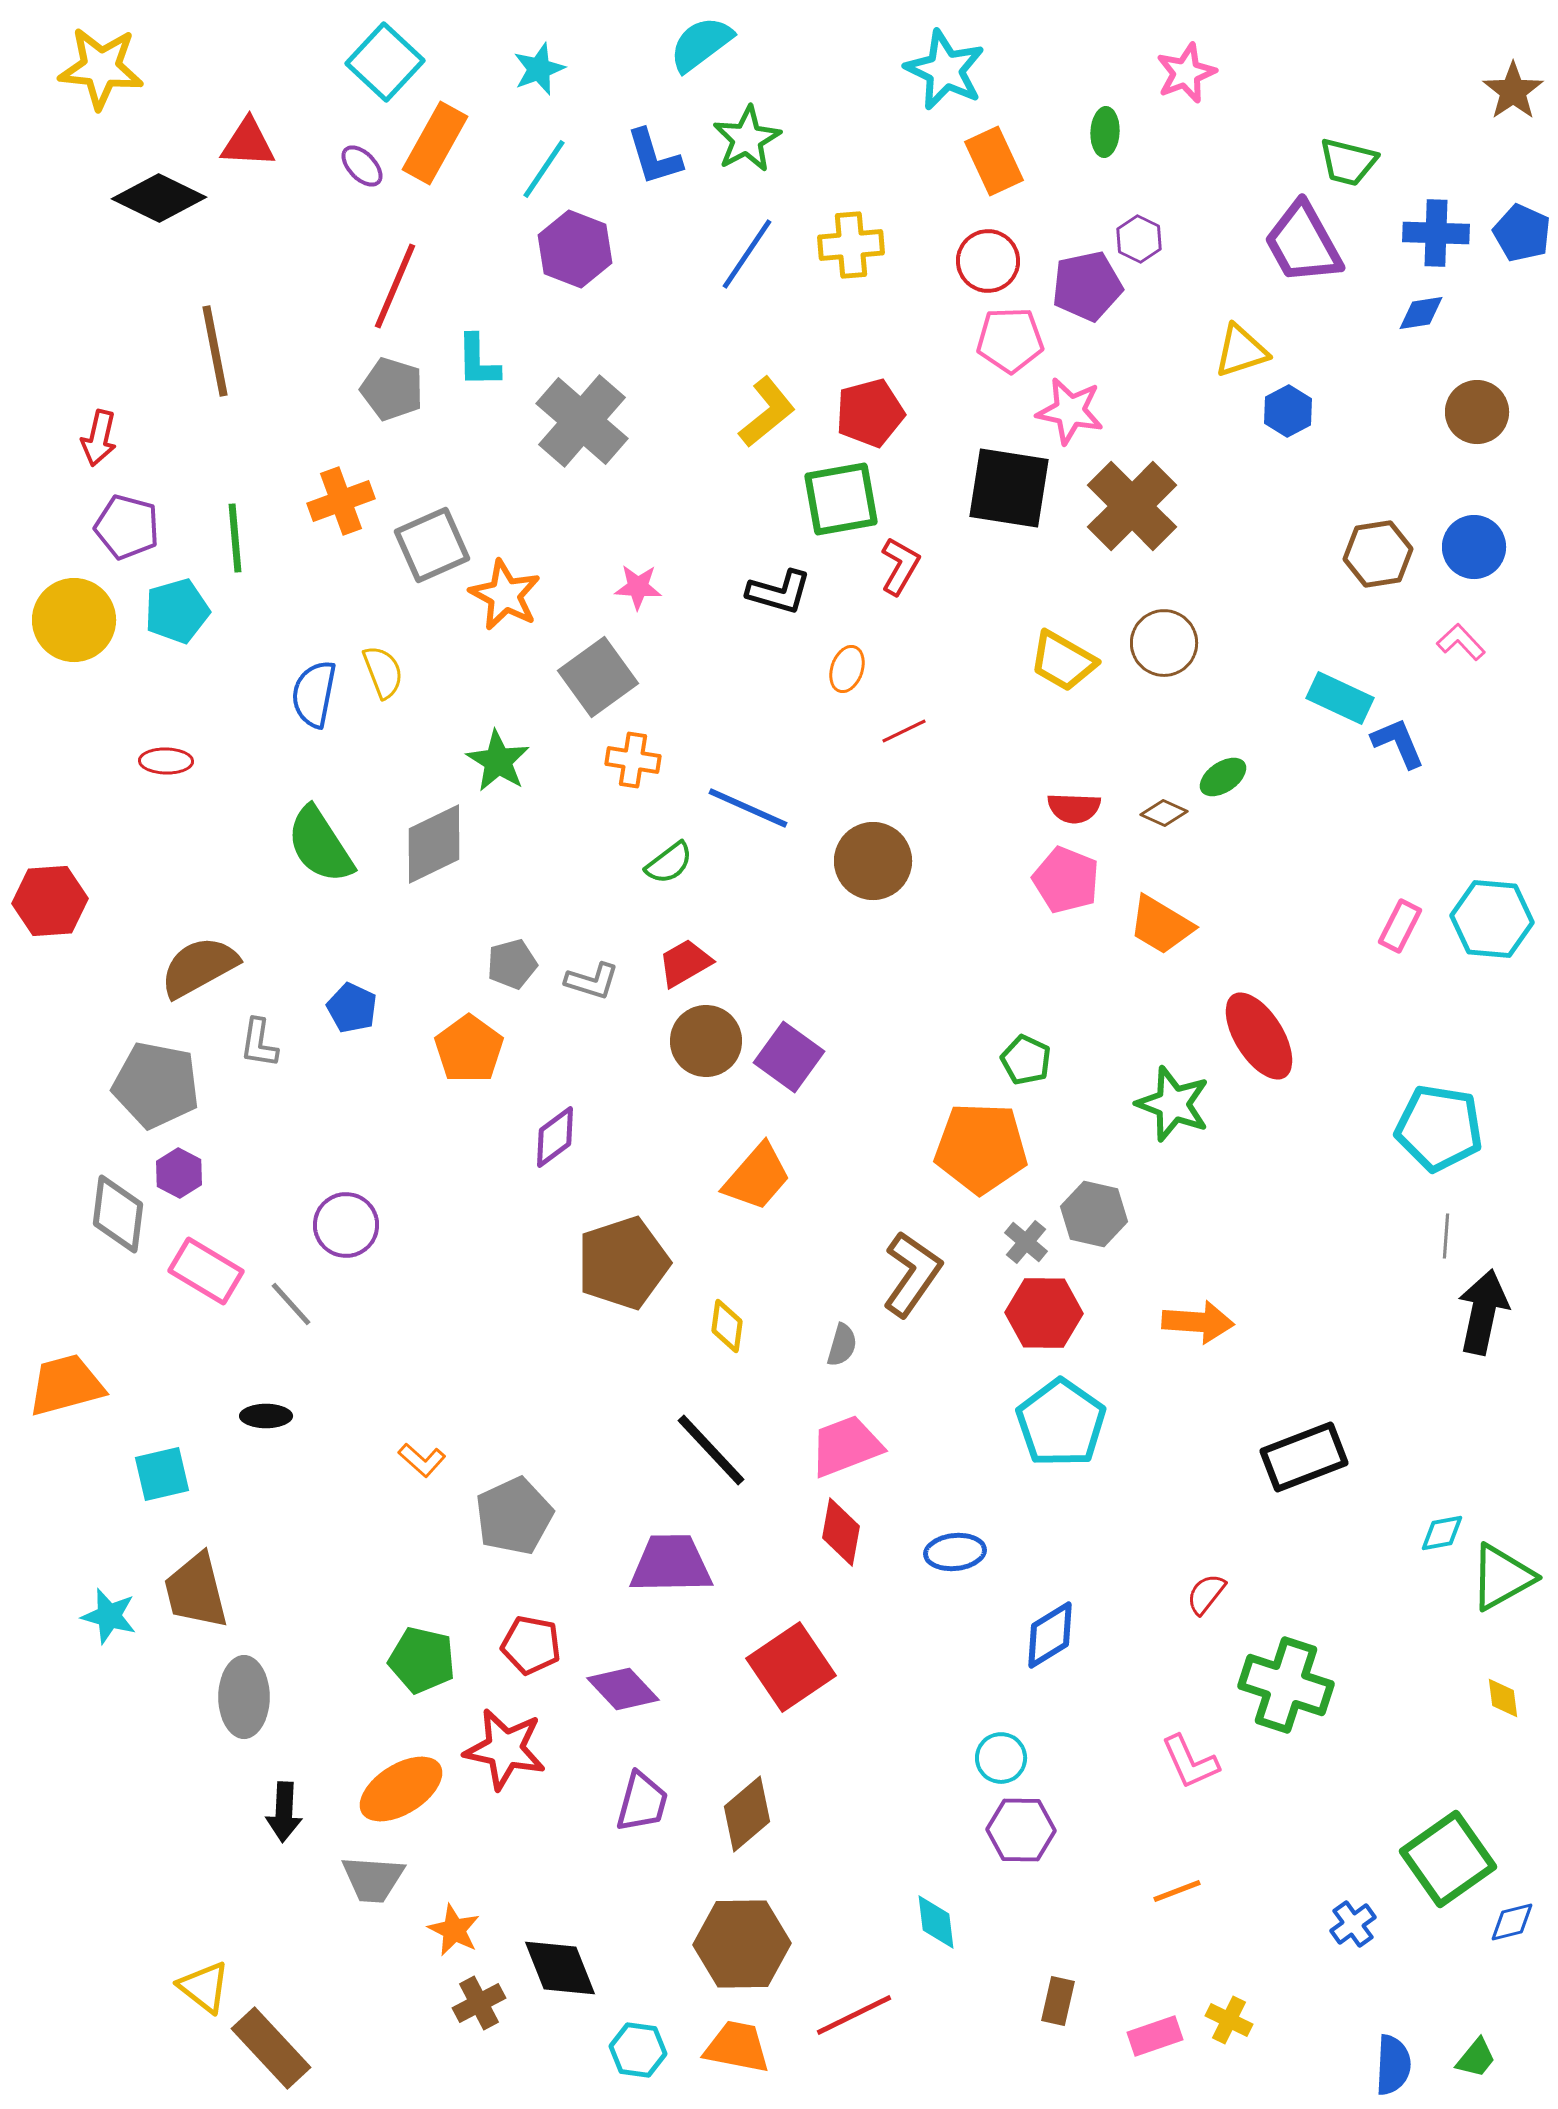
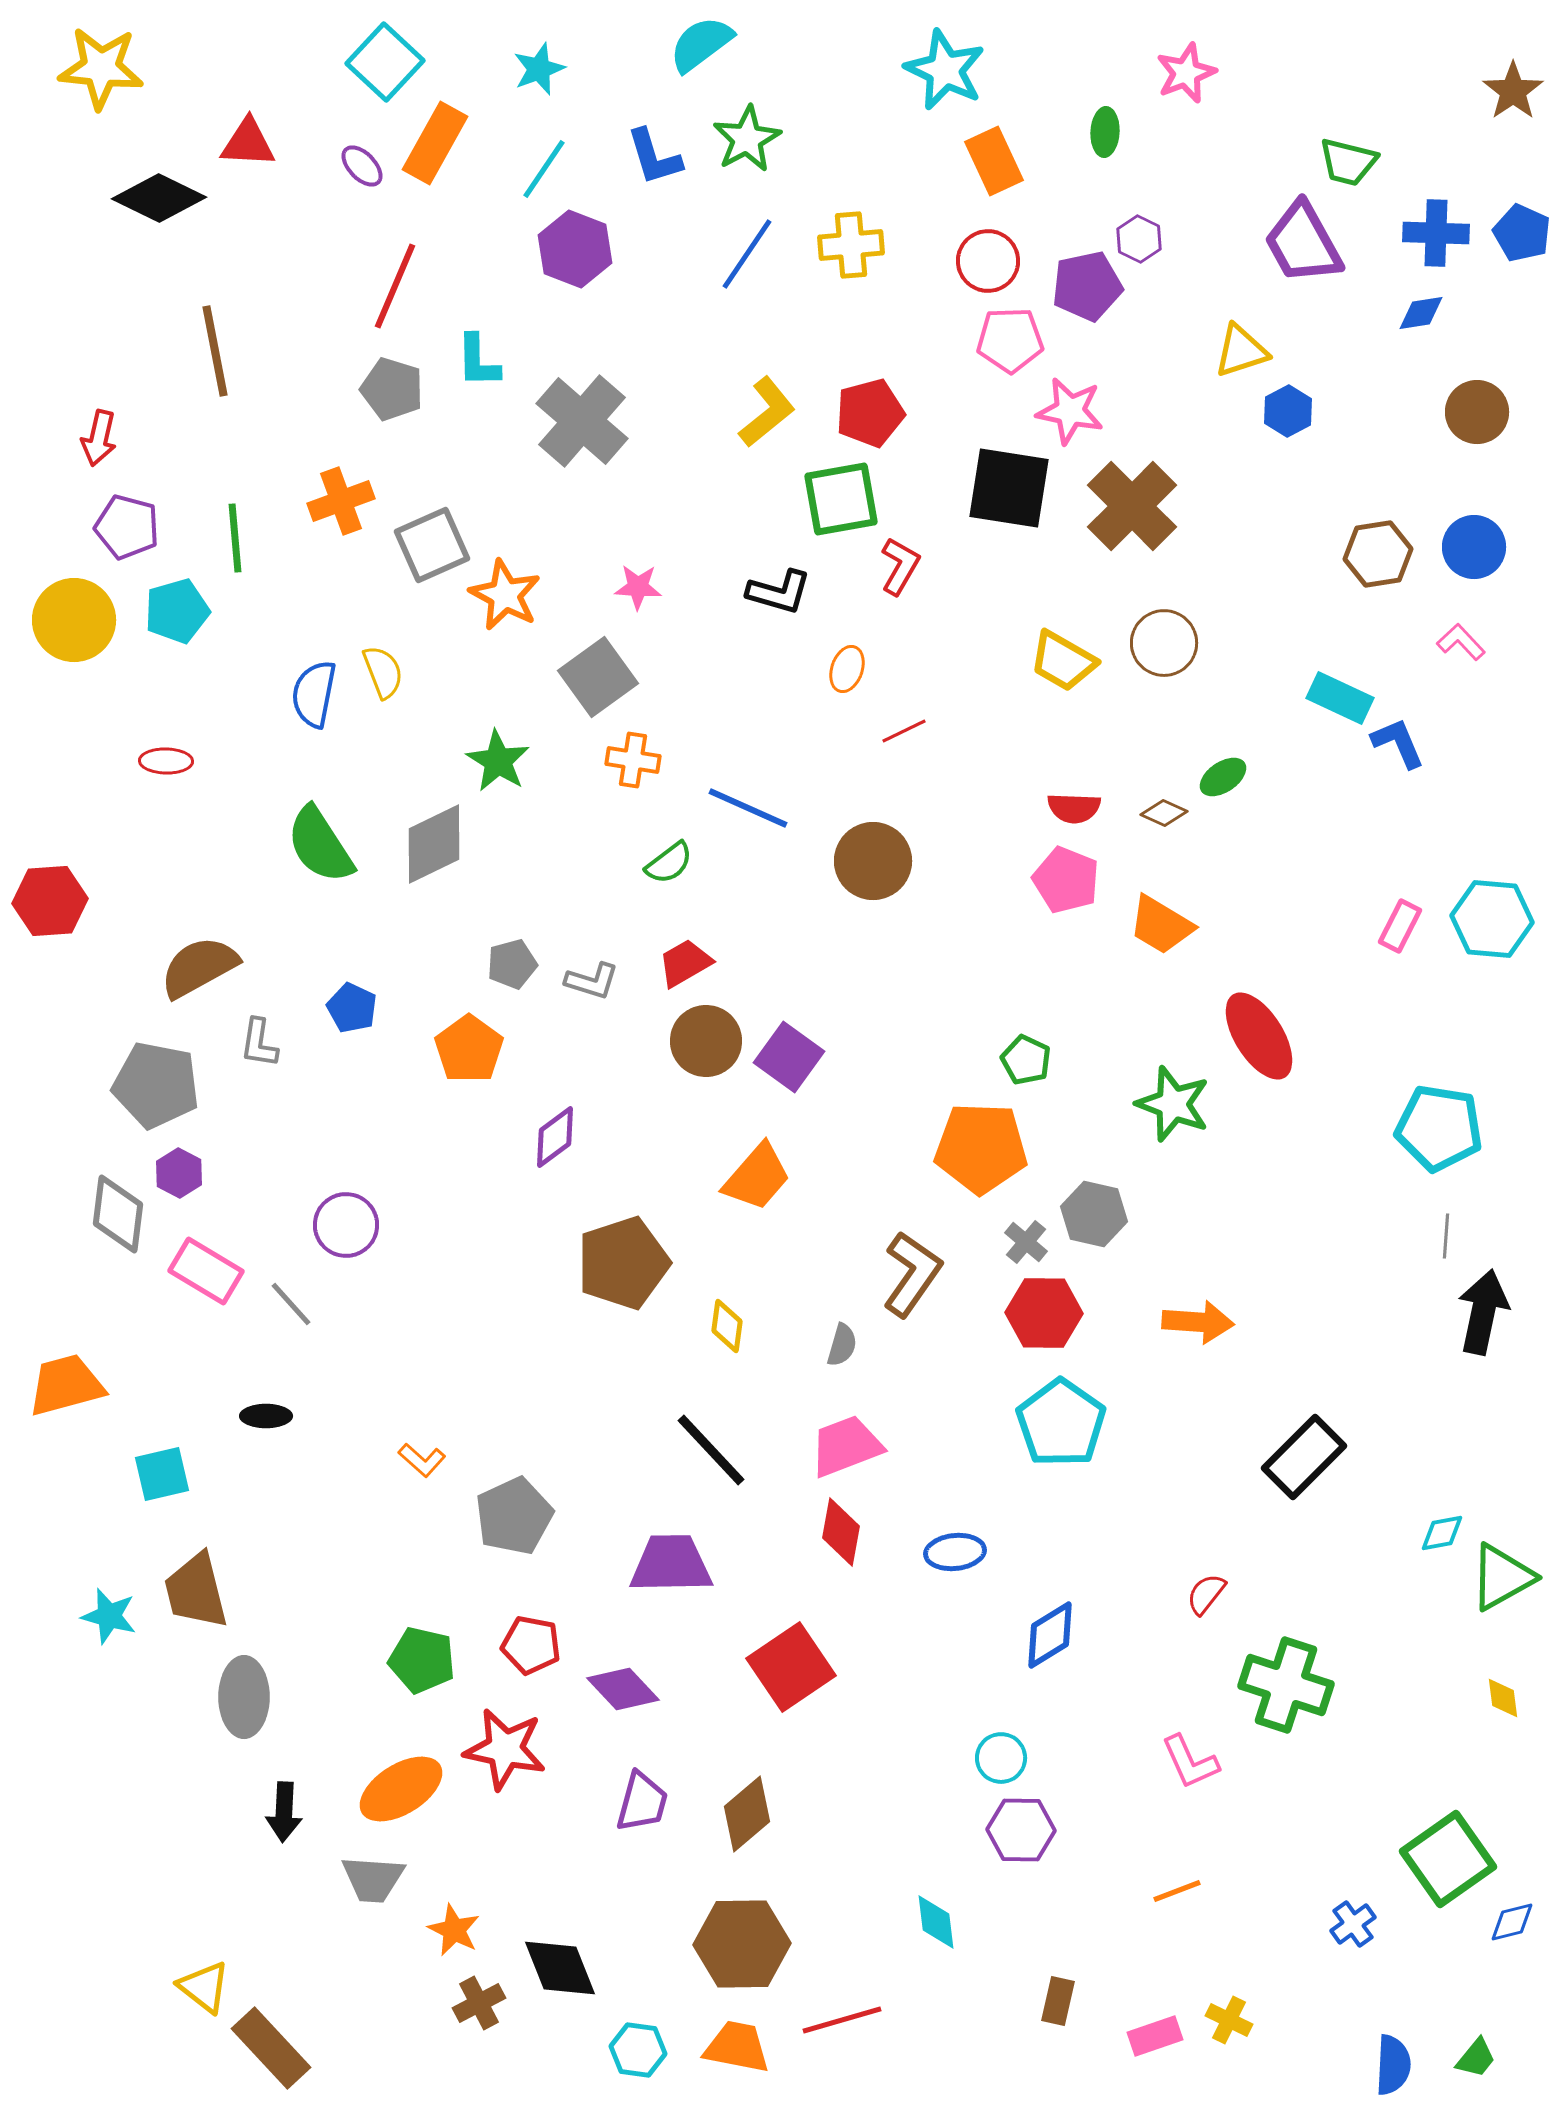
black rectangle at (1304, 1457): rotated 24 degrees counterclockwise
red line at (854, 2015): moved 12 px left, 5 px down; rotated 10 degrees clockwise
